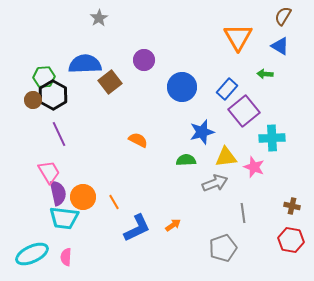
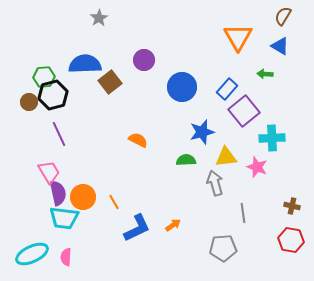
black hexagon: rotated 16 degrees clockwise
brown circle: moved 4 px left, 2 px down
pink star: moved 3 px right
gray arrow: rotated 85 degrees counterclockwise
gray pentagon: rotated 16 degrees clockwise
